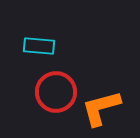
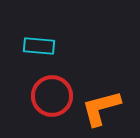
red circle: moved 4 px left, 4 px down
